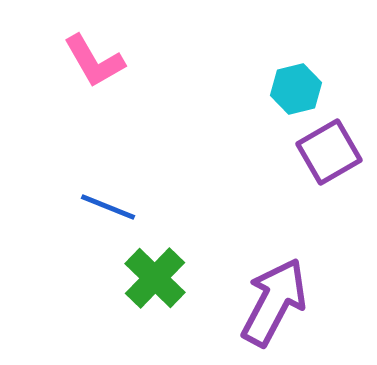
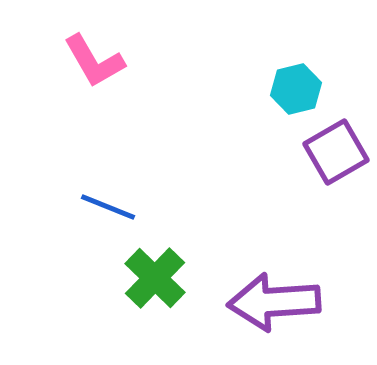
purple square: moved 7 px right
purple arrow: rotated 122 degrees counterclockwise
